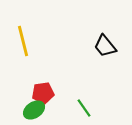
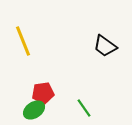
yellow line: rotated 8 degrees counterclockwise
black trapezoid: rotated 15 degrees counterclockwise
